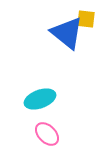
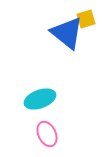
yellow square: rotated 24 degrees counterclockwise
pink ellipse: rotated 20 degrees clockwise
